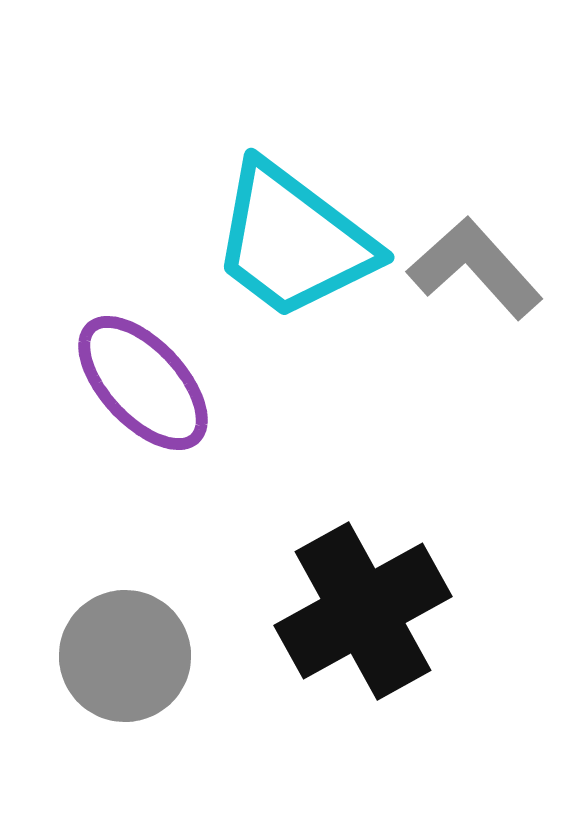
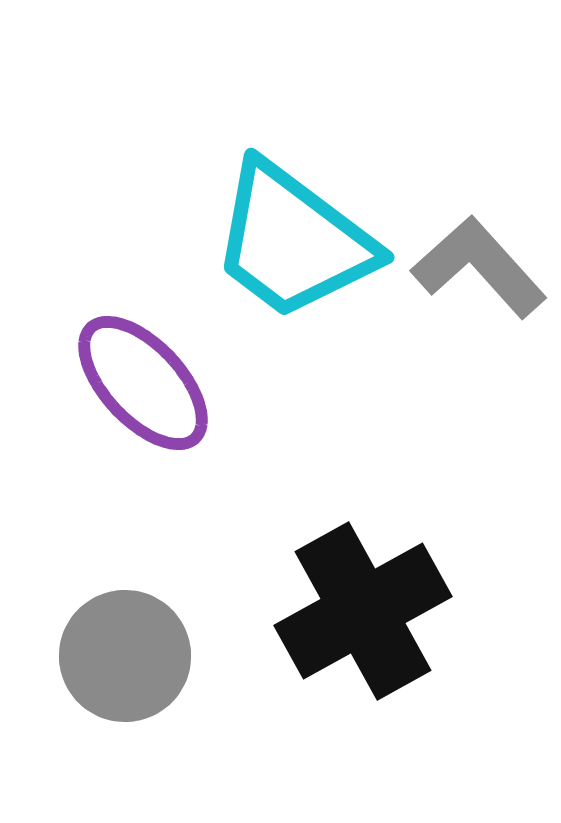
gray L-shape: moved 4 px right, 1 px up
